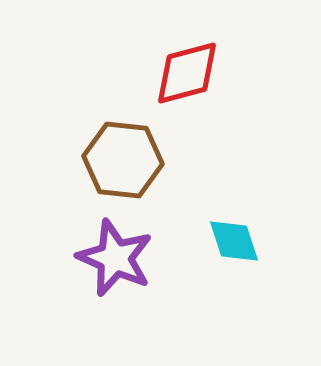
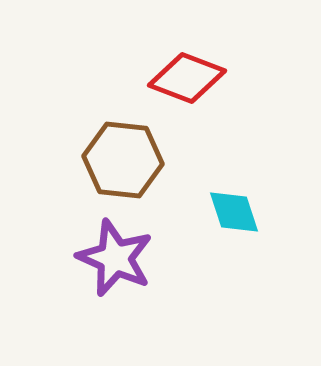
red diamond: moved 5 px down; rotated 36 degrees clockwise
cyan diamond: moved 29 px up
